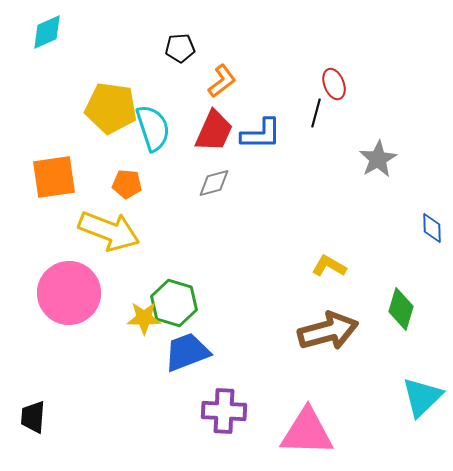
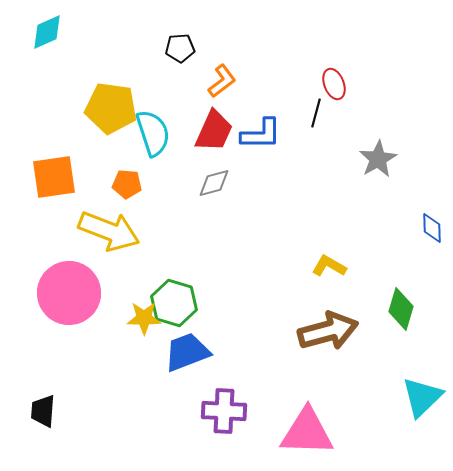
cyan semicircle: moved 5 px down
black trapezoid: moved 10 px right, 6 px up
